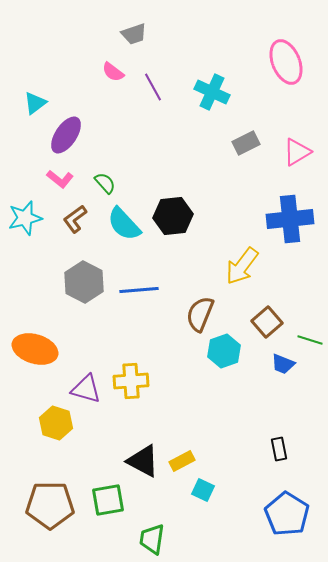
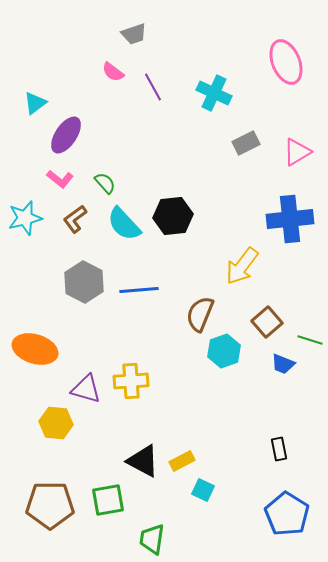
cyan cross: moved 2 px right, 1 px down
yellow hexagon: rotated 12 degrees counterclockwise
